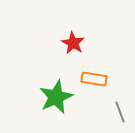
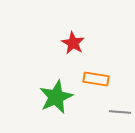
orange rectangle: moved 2 px right
gray line: rotated 65 degrees counterclockwise
